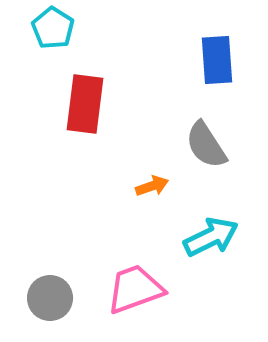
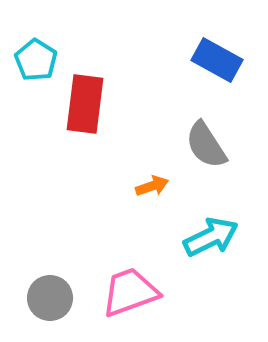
cyan pentagon: moved 17 px left, 32 px down
blue rectangle: rotated 57 degrees counterclockwise
pink trapezoid: moved 5 px left, 3 px down
